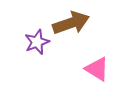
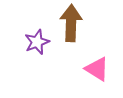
brown arrow: rotated 69 degrees counterclockwise
